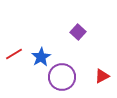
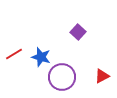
blue star: rotated 24 degrees counterclockwise
